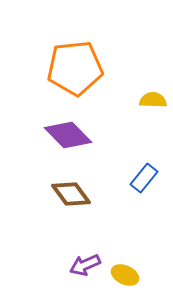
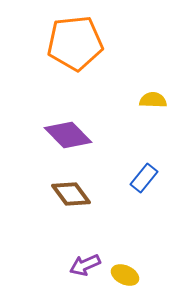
orange pentagon: moved 25 px up
